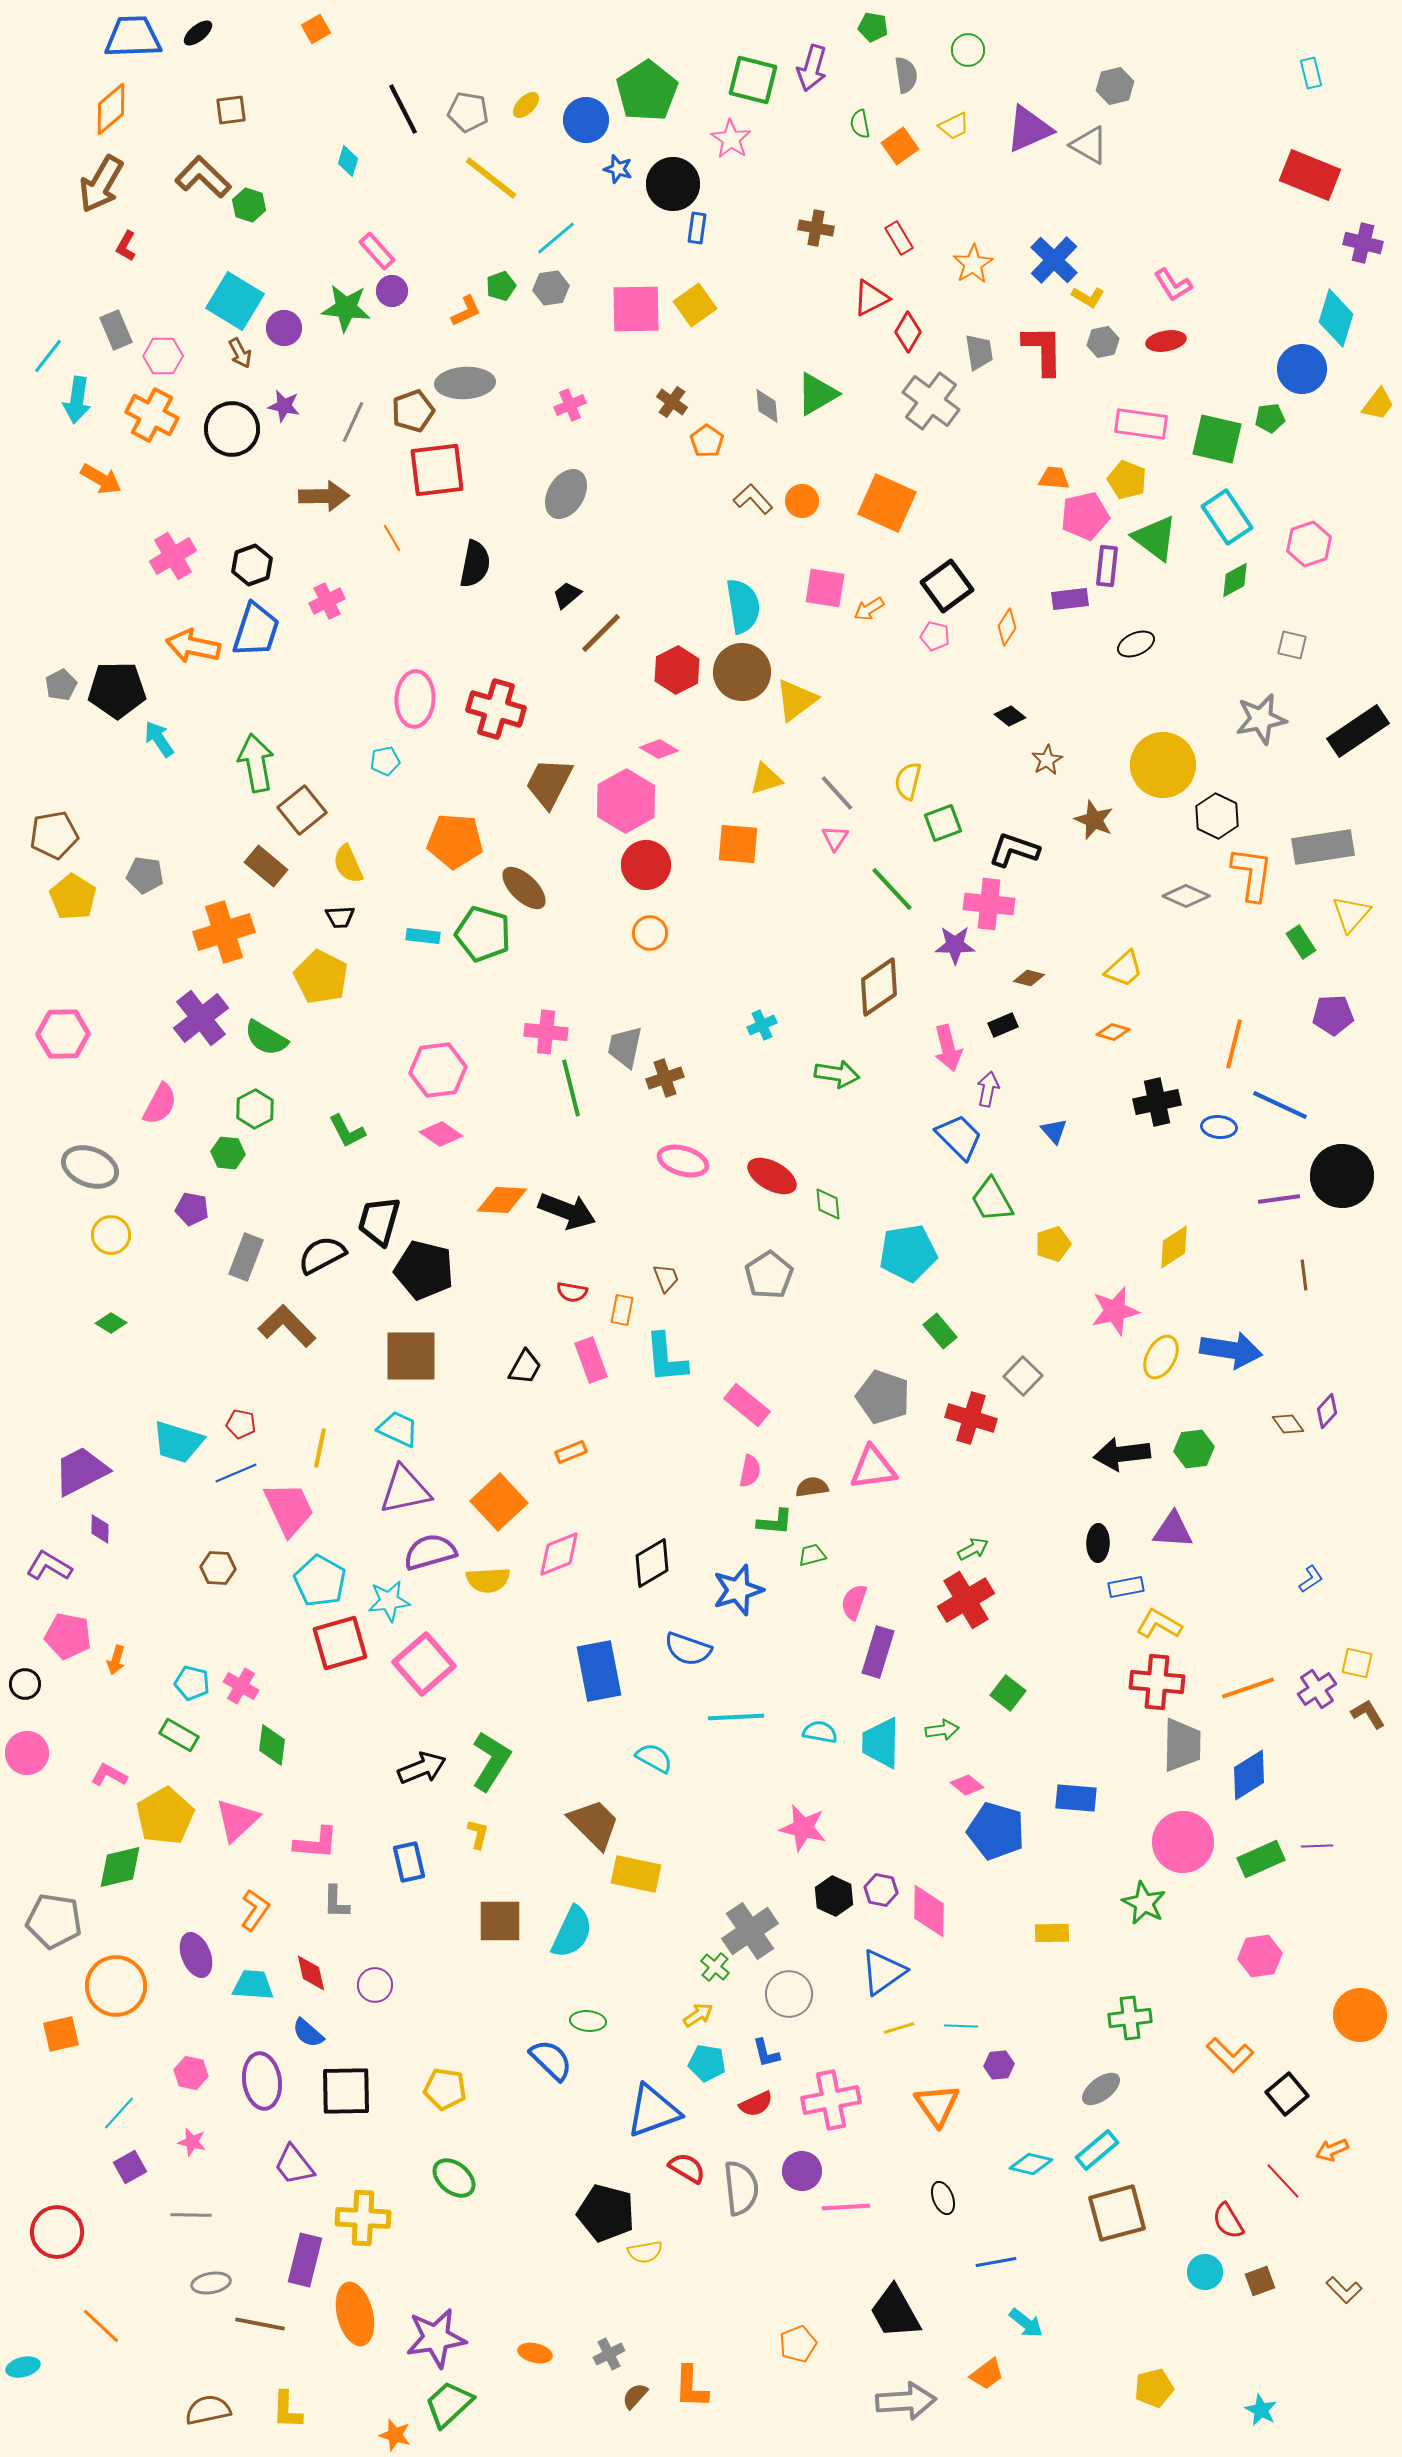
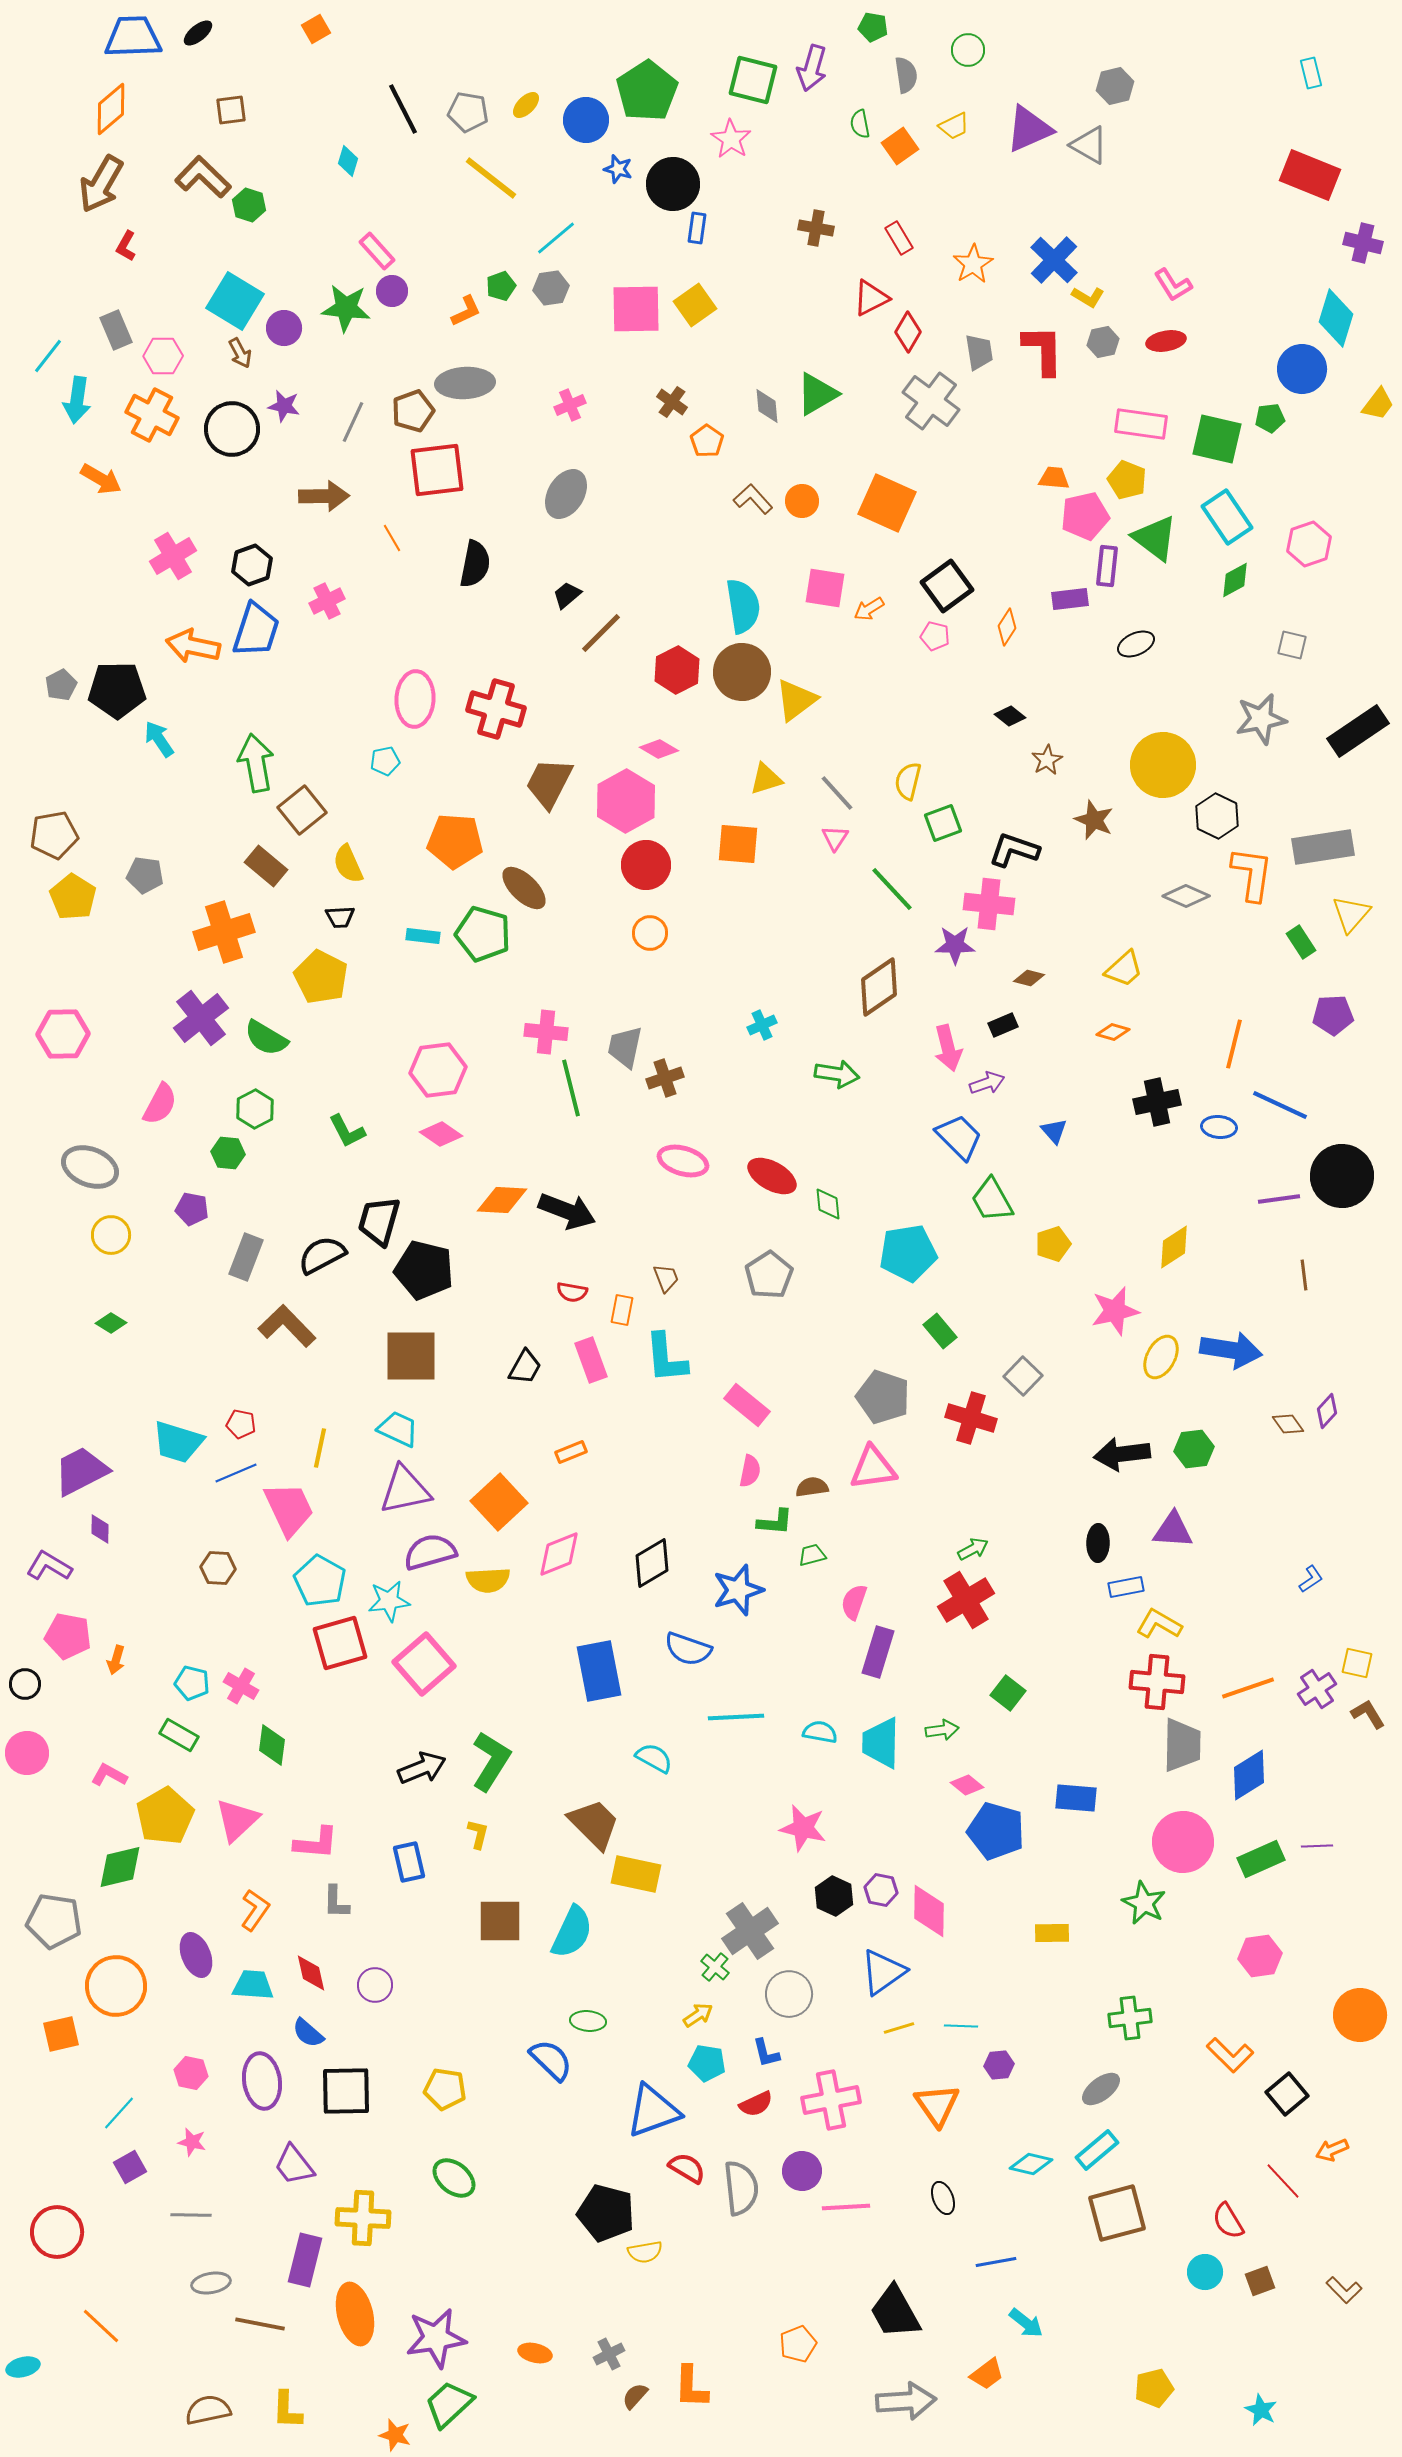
purple arrow at (988, 1089): moved 1 px left, 6 px up; rotated 60 degrees clockwise
